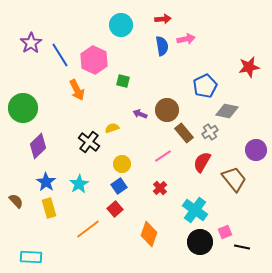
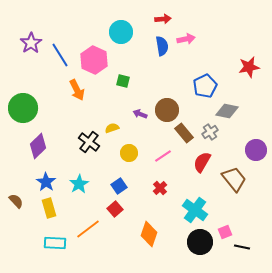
cyan circle: moved 7 px down
yellow circle: moved 7 px right, 11 px up
cyan rectangle: moved 24 px right, 14 px up
